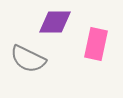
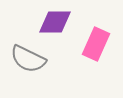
pink rectangle: rotated 12 degrees clockwise
